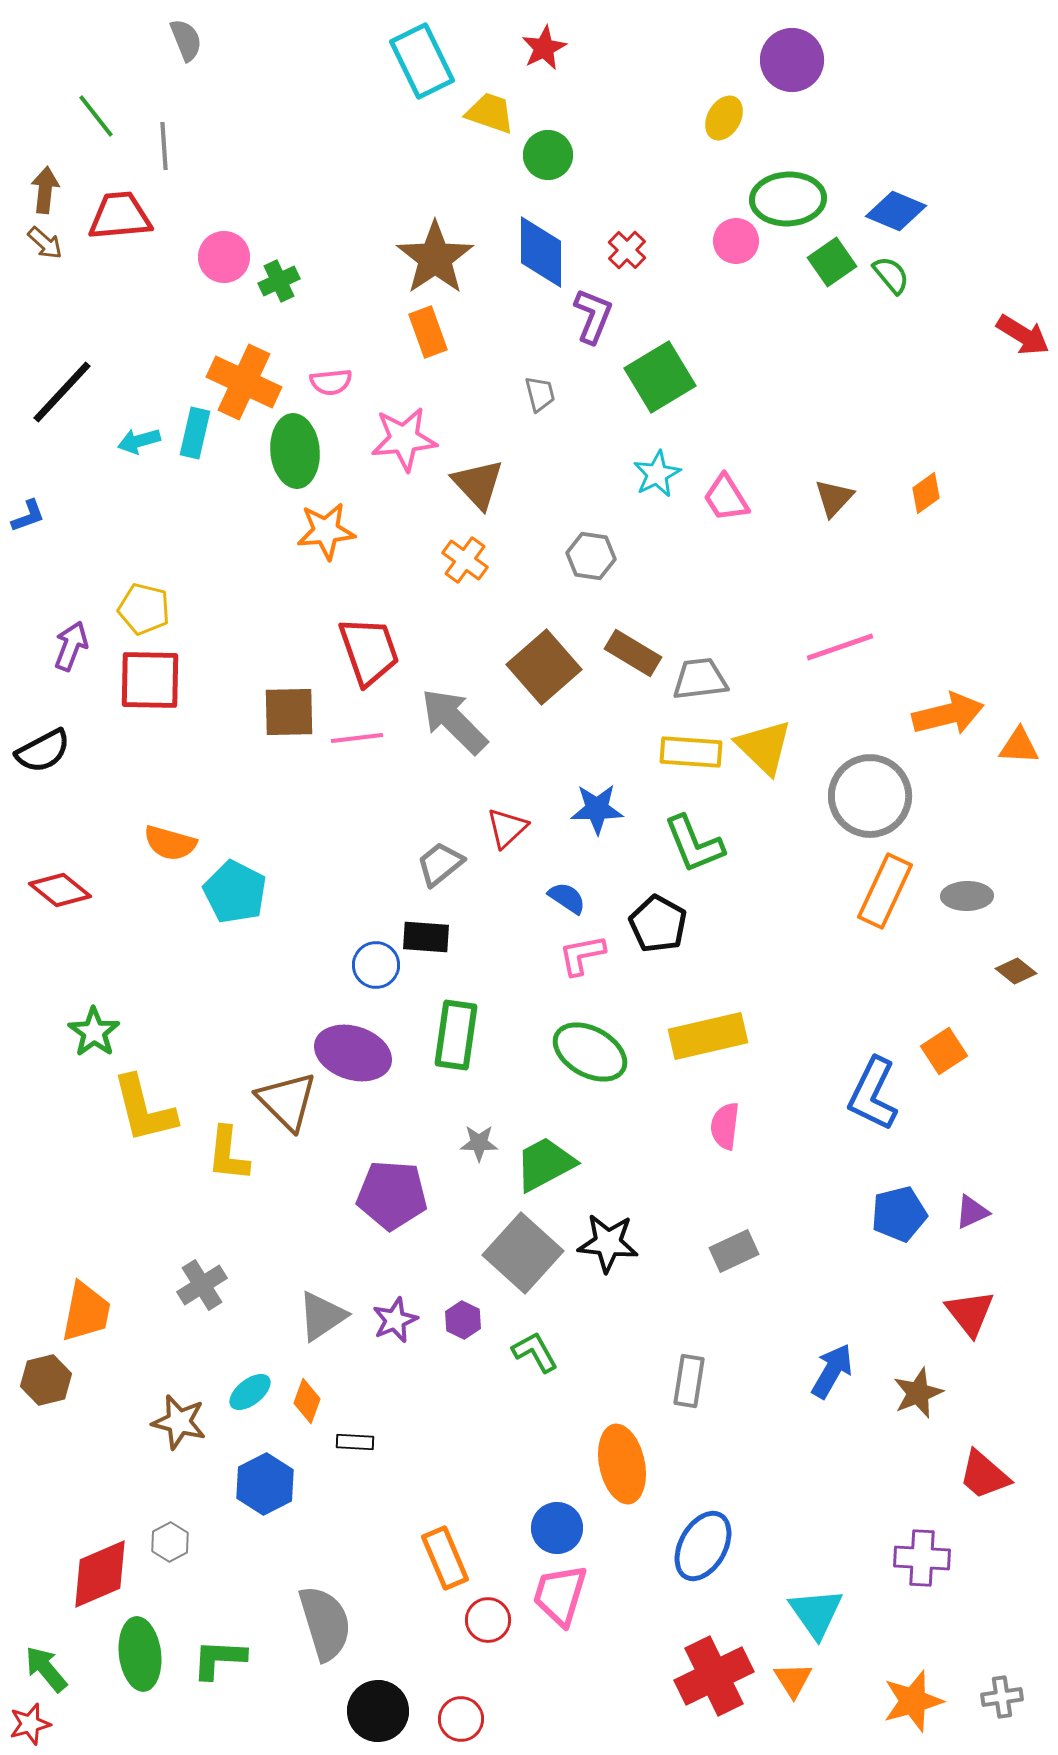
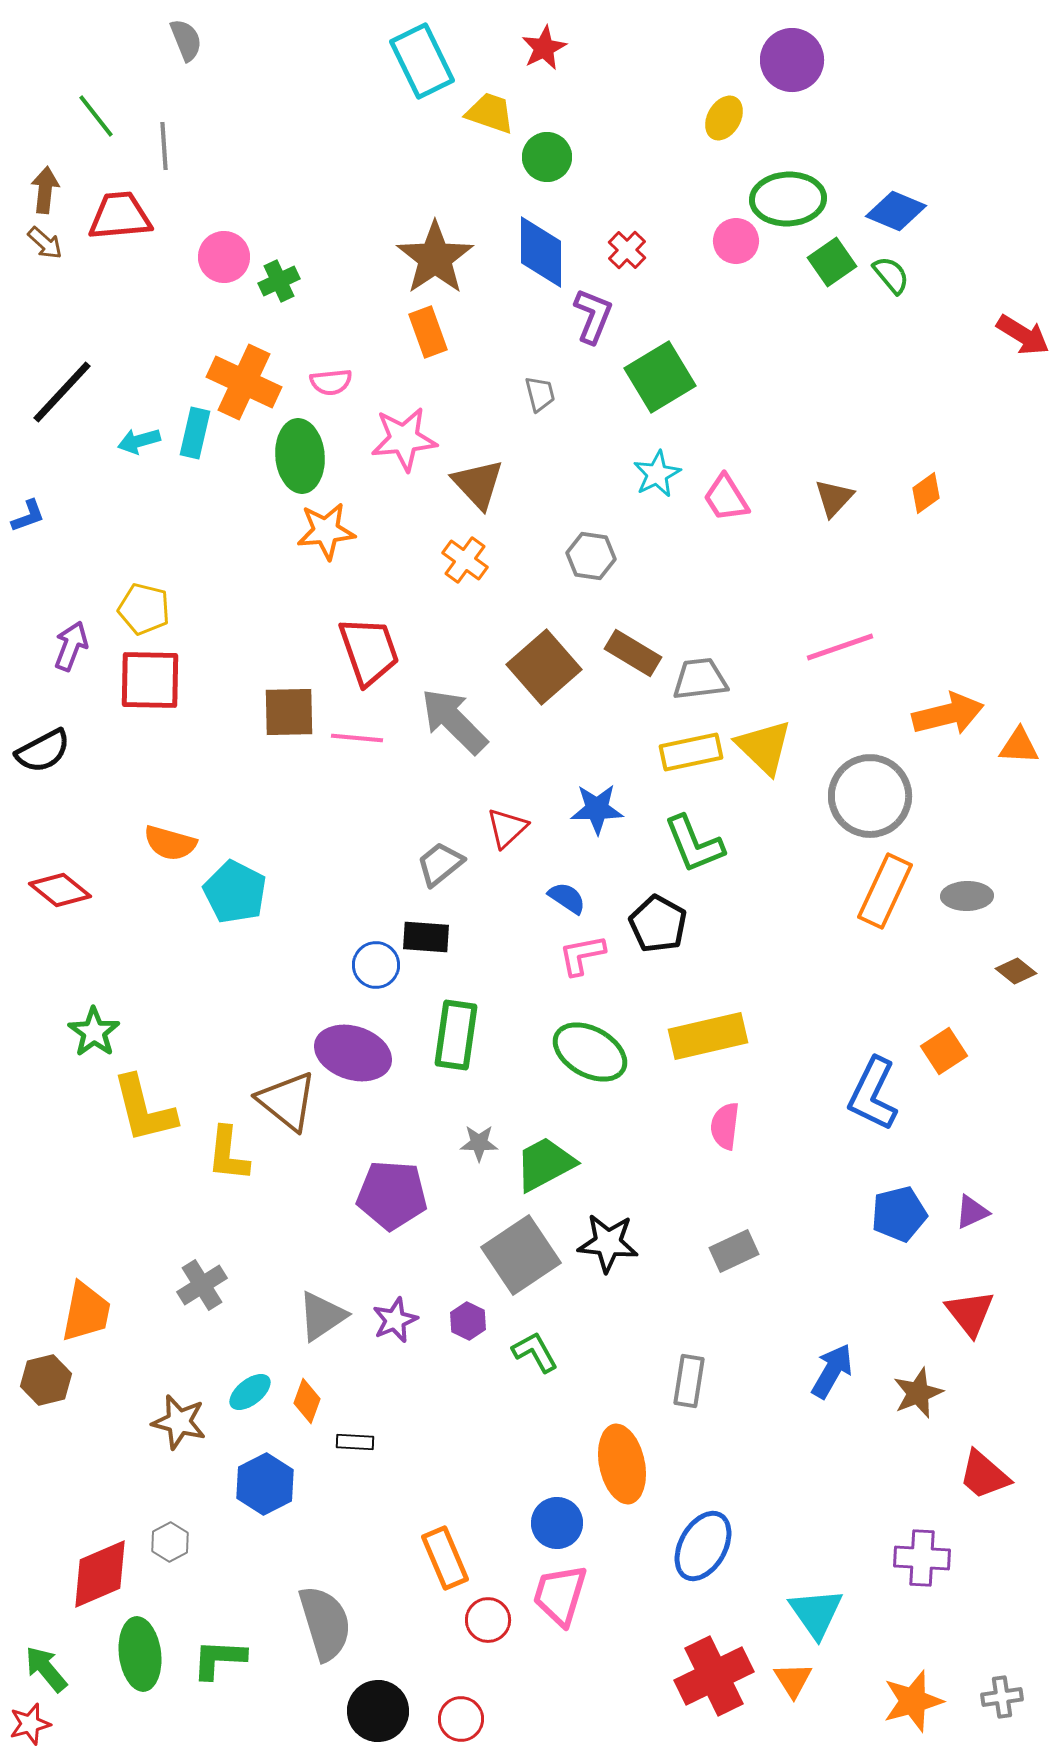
green circle at (548, 155): moved 1 px left, 2 px down
green ellipse at (295, 451): moved 5 px right, 5 px down
pink line at (357, 738): rotated 12 degrees clockwise
yellow rectangle at (691, 752): rotated 16 degrees counterclockwise
brown triangle at (287, 1101): rotated 6 degrees counterclockwise
gray square at (523, 1253): moved 2 px left, 2 px down; rotated 14 degrees clockwise
purple hexagon at (463, 1320): moved 5 px right, 1 px down
blue circle at (557, 1528): moved 5 px up
